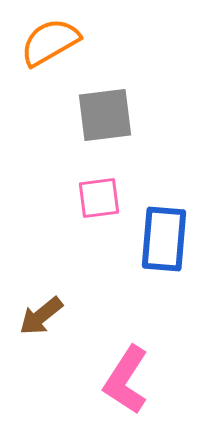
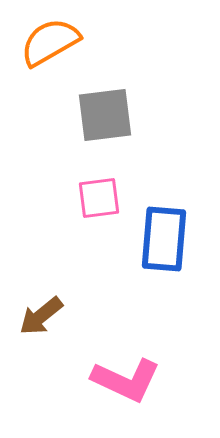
pink L-shape: rotated 98 degrees counterclockwise
